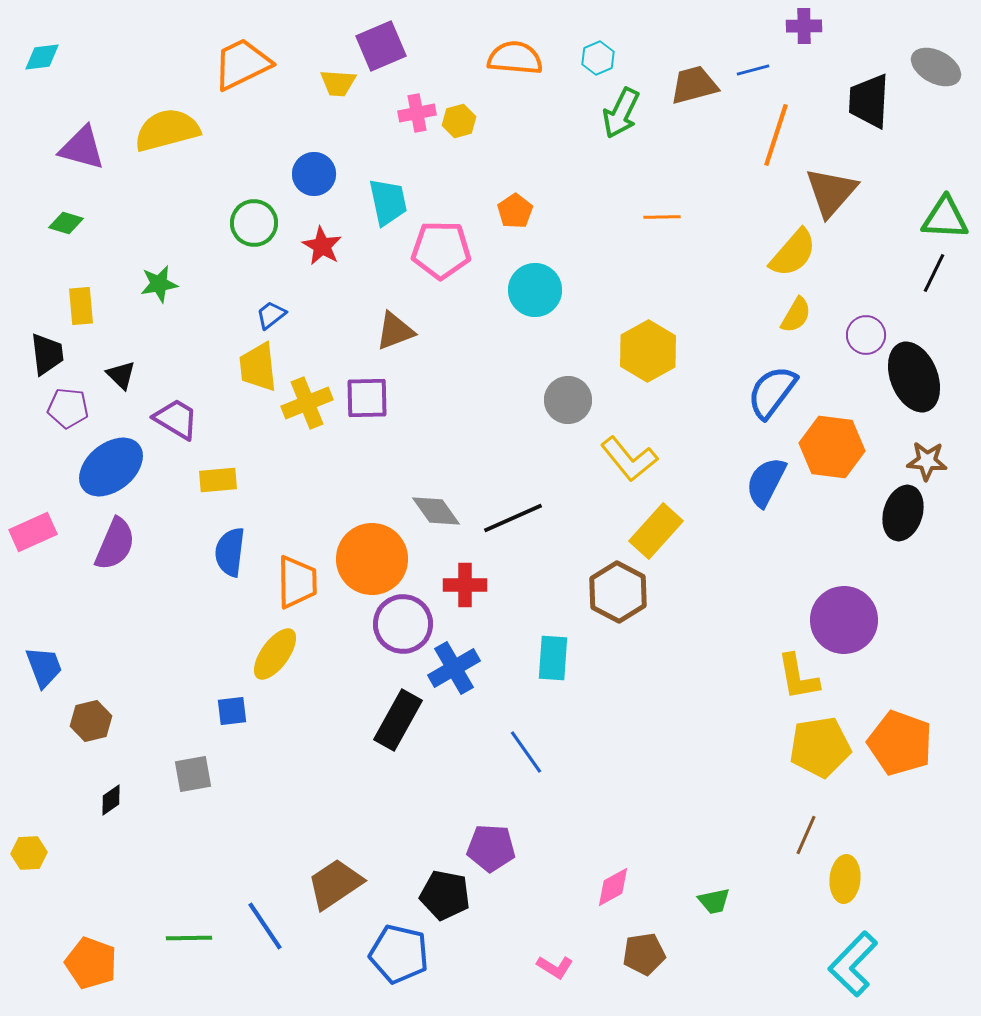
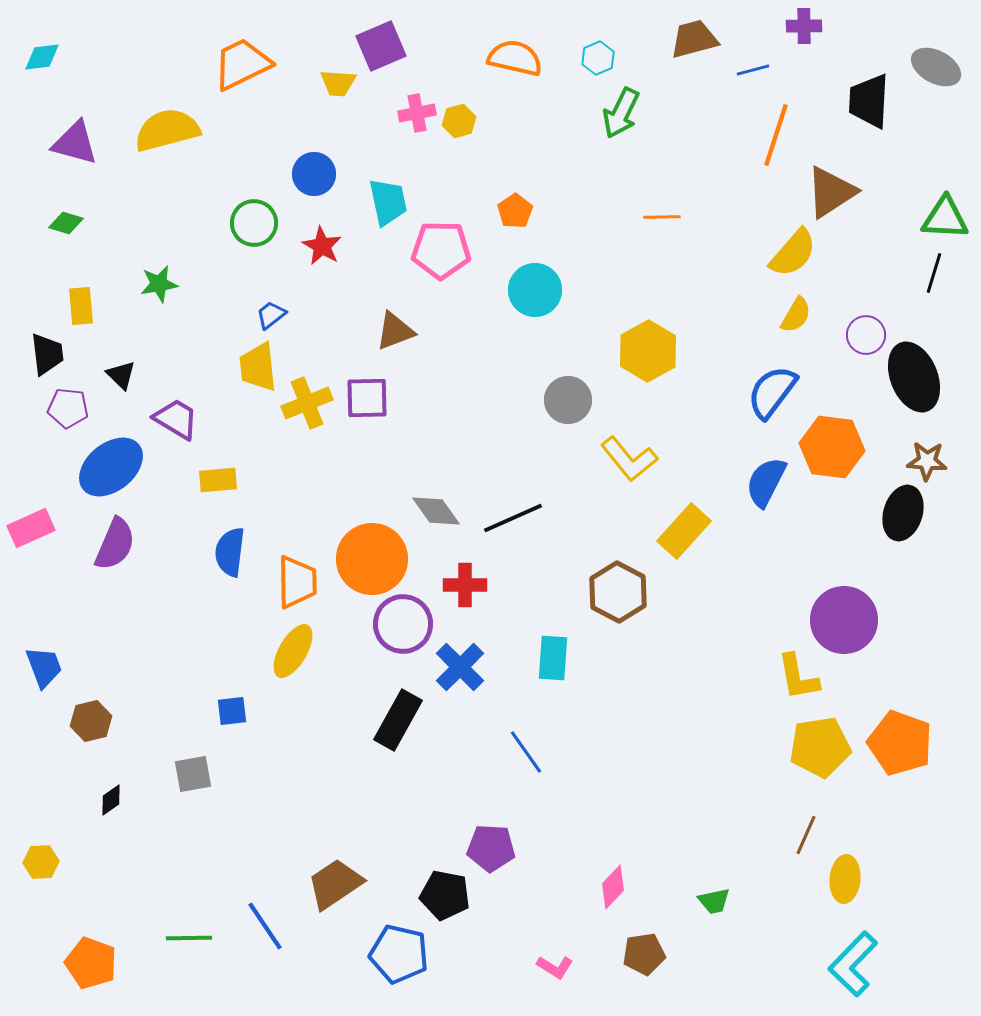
orange semicircle at (515, 58): rotated 8 degrees clockwise
brown trapezoid at (694, 85): moved 46 px up
purple triangle at (82, 148): moved 7 px left, 5 px up
brown triangle at (831, 192): rotated 16 degrees clockwise
black line at (934, 273): rotated 9 degrees counterclockwise
yellow rectangle at (656, 531): moved 28 px right
pink rectangle at (33, 532): moved 2 px left, 4 px up
yellow ellipse at (275, 654): moved 18 px right, 3 px up; rotated 6 degrees counterclockwise
blue cross at (454, 668): moved 6 px right, 1 px up; rotated 15 degrees counterclockwise
yellow hexagon at (29, 853): moved 12 px right, 9 px down
pink diamond at (613, 887): rotated 18 degrees counterclockwise
